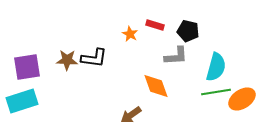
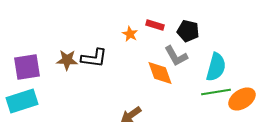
gray L-shape: rotated 65 degrees clockwise
orange diamond: moved 4 px right, 13 px up
